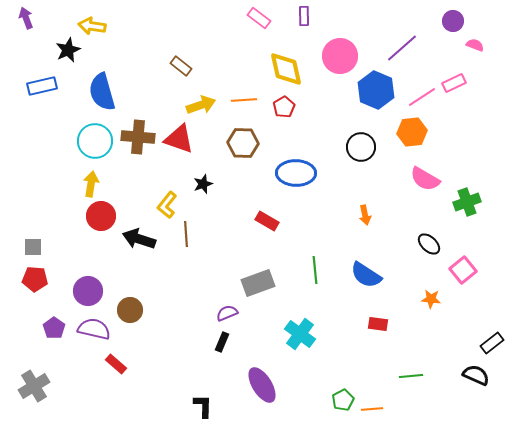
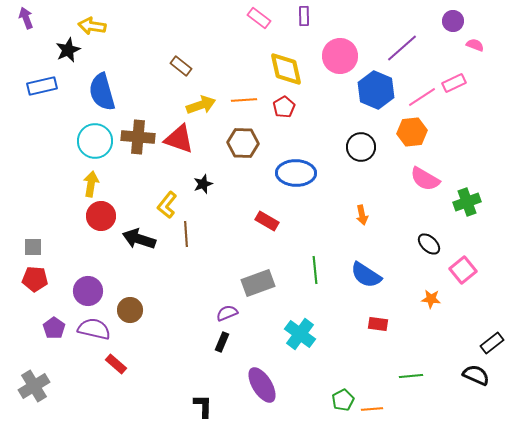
orange arrow at (365, 215): moved 3 px left
